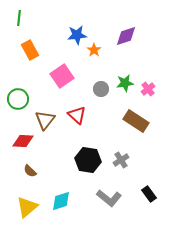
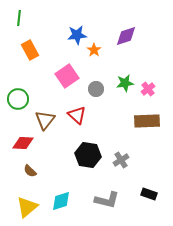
pink square: moved 5 px right
gray circle: moved 5 px left
brown rectangle: moved 11 px right; rotated 35 degrees counterclockwise
red diamond: moved 2 px down
black hexagon: moved 5 px up
black rectangle: rotated 35 degrees counterclockwise
gray L-shape: moved 2 px left, 2 px down; rotated 25 degrees counterclockwise
